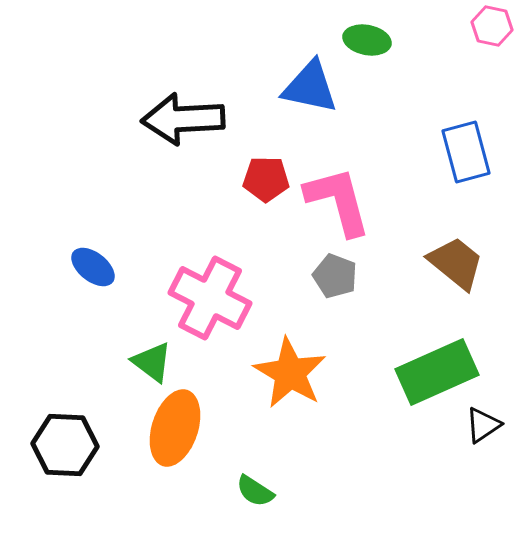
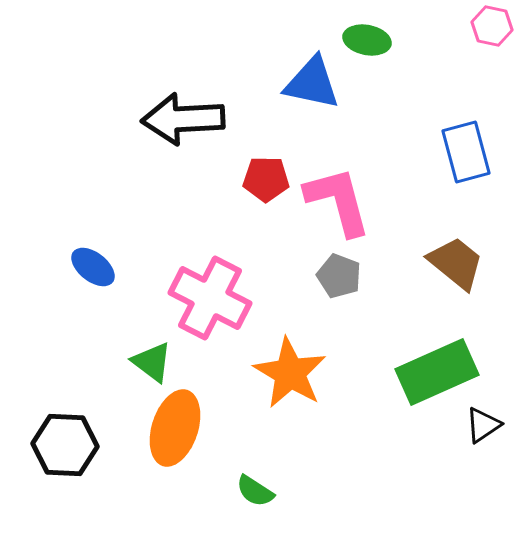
blue triangle: moved 2 px right, 4 px up
gray pentagon: moved 4 px right
